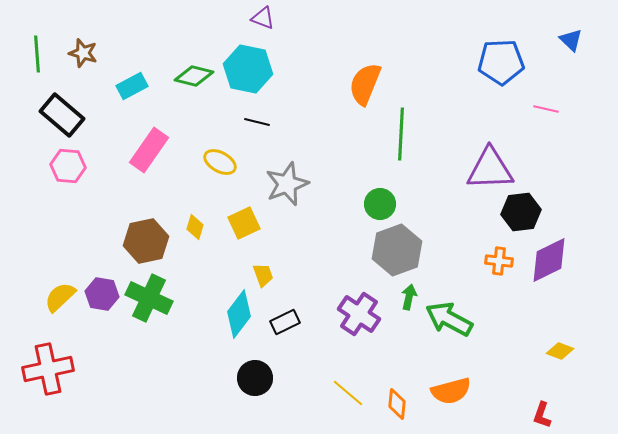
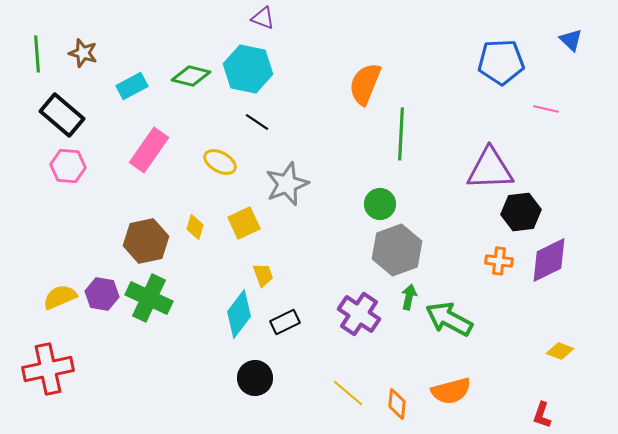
green diamond at (194, 76): moved 3 px left
black line at (257, 122): rotated 20 degrees clockwise
yellow semicircle at (60, 297): rotated 20 degrees clockwise
